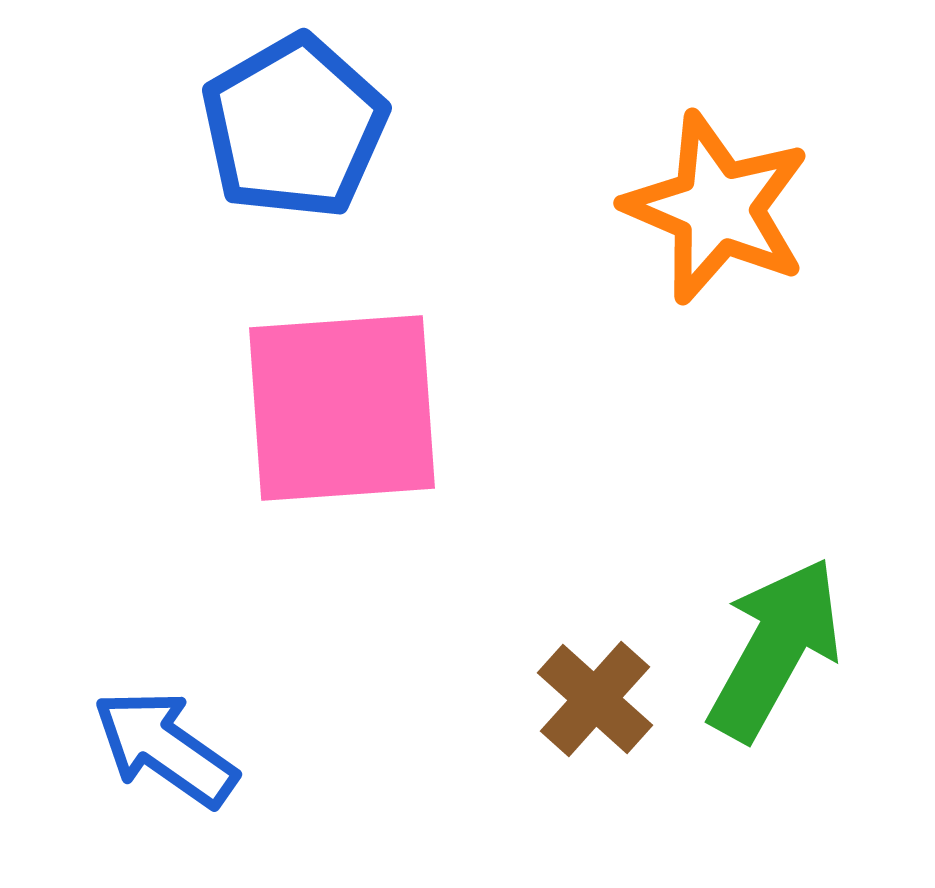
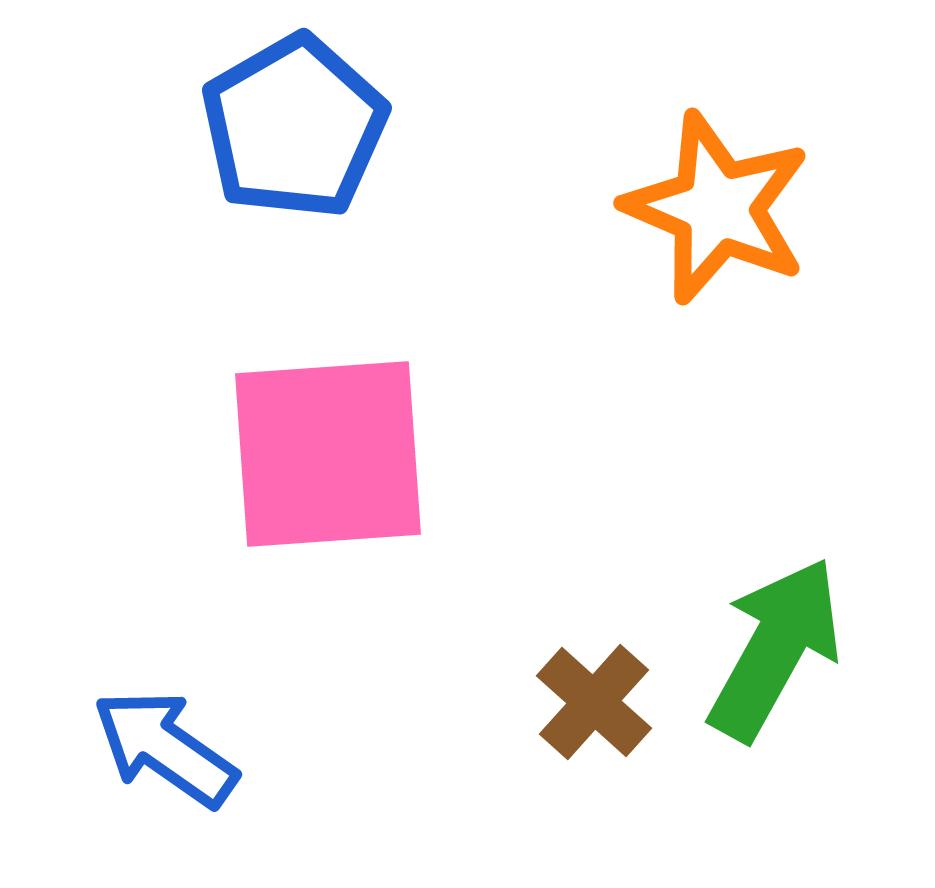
pink square: moved 14 px left, 46 px down
brown cross: moved 1 px left, 3 px down
